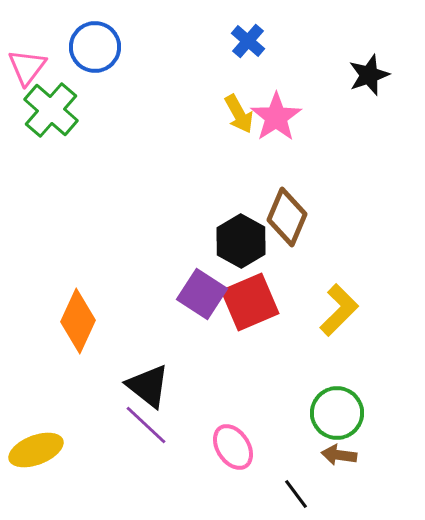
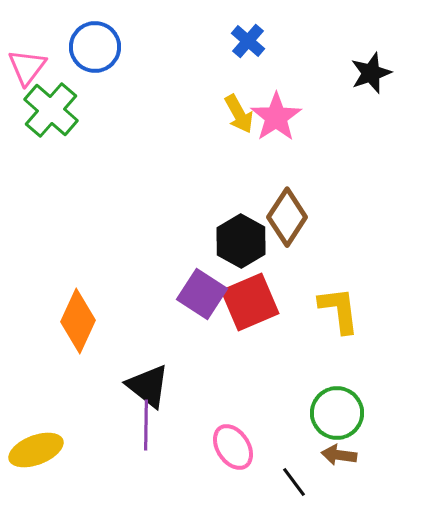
black star: moved 2 px right, 2 px up
brown diamond: rotated 10 degrees clockwise
yellow L-shape: rotated 52 degrees counterclockwise
purple line: rotated 48 degrees clockwise
black line: moved 2 px left, 12 px up
